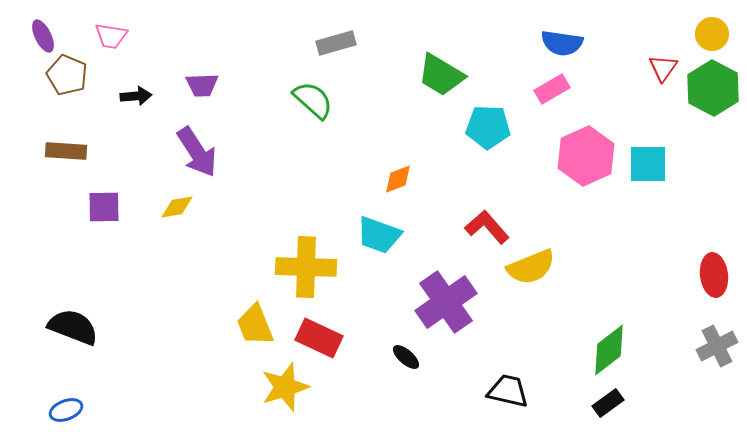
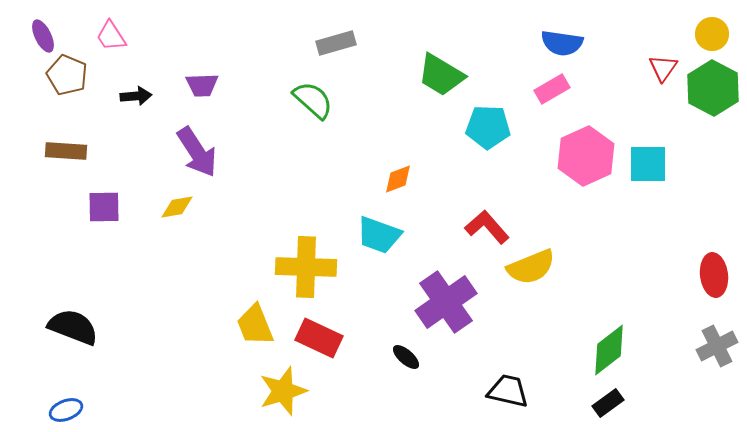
pink trapezoid: rotated 48 degrees clockwise
yellow star: moved 2 px left, 4 px down
